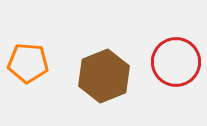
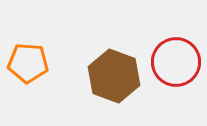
brown hexagon: moved 10 px right; rotated 18 degrees counterclockwise
